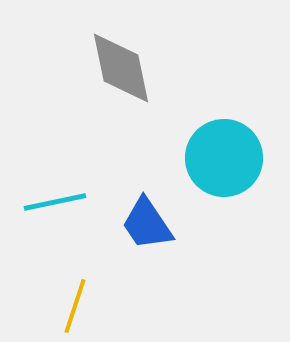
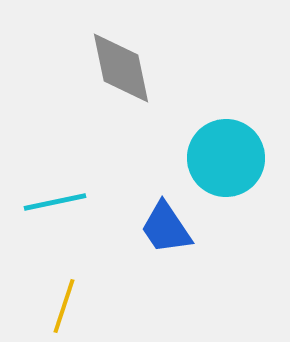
cyan circle: moved 2 px right
blue trapezoid: moved 19 px right, 4 px down
yellow line: moved 11 px left
